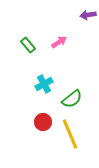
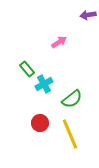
green rectangle: moved 1 px left, 24 px down
red circle: moved 3 px left, 1 px down
